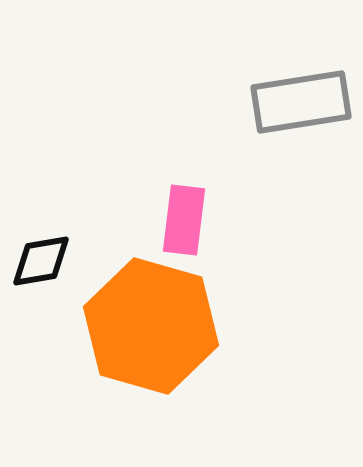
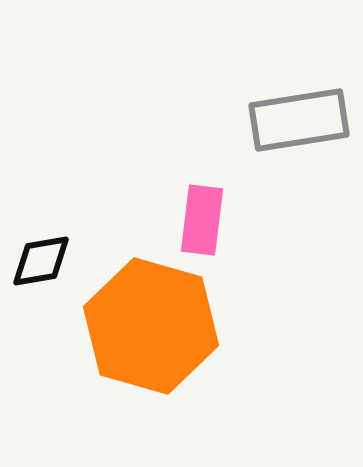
gray rectangle: moved 2 px left, 18 px down
pink rectangle: moved 18 px right
